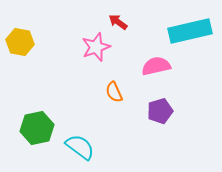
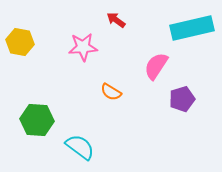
red arrow: moved 2 px left, 2 px up
cyan rectangle: moved 2 px right, 3 px up
pink star: moved 13 px left; rotated 16 degrees clockwise
pink semicircle: rotated 44 degrees counterclockwise
orange semicircle: moved 3 px left; rotated 35 degrees counterclockwise
purple pentagon: moved 22 px right, 12 px up
green hexagon: moved 8 px up; rotated 16 degrees clockwise
